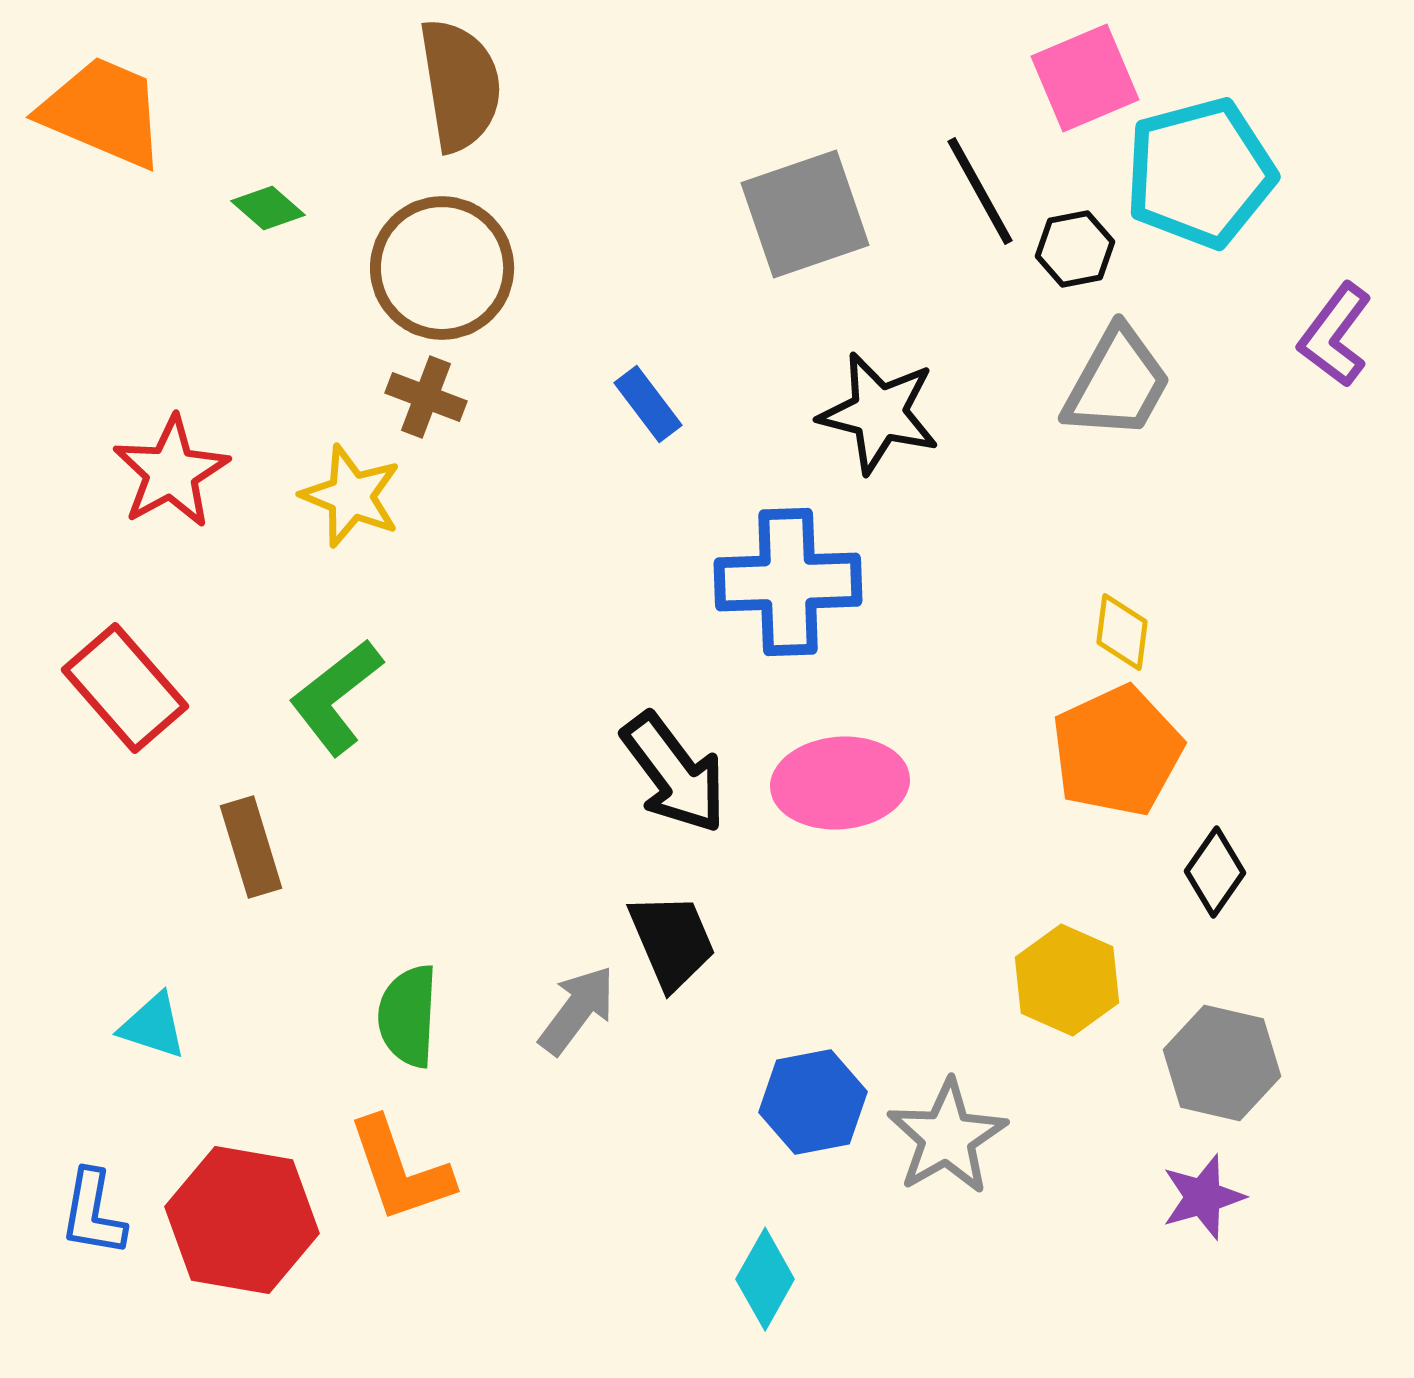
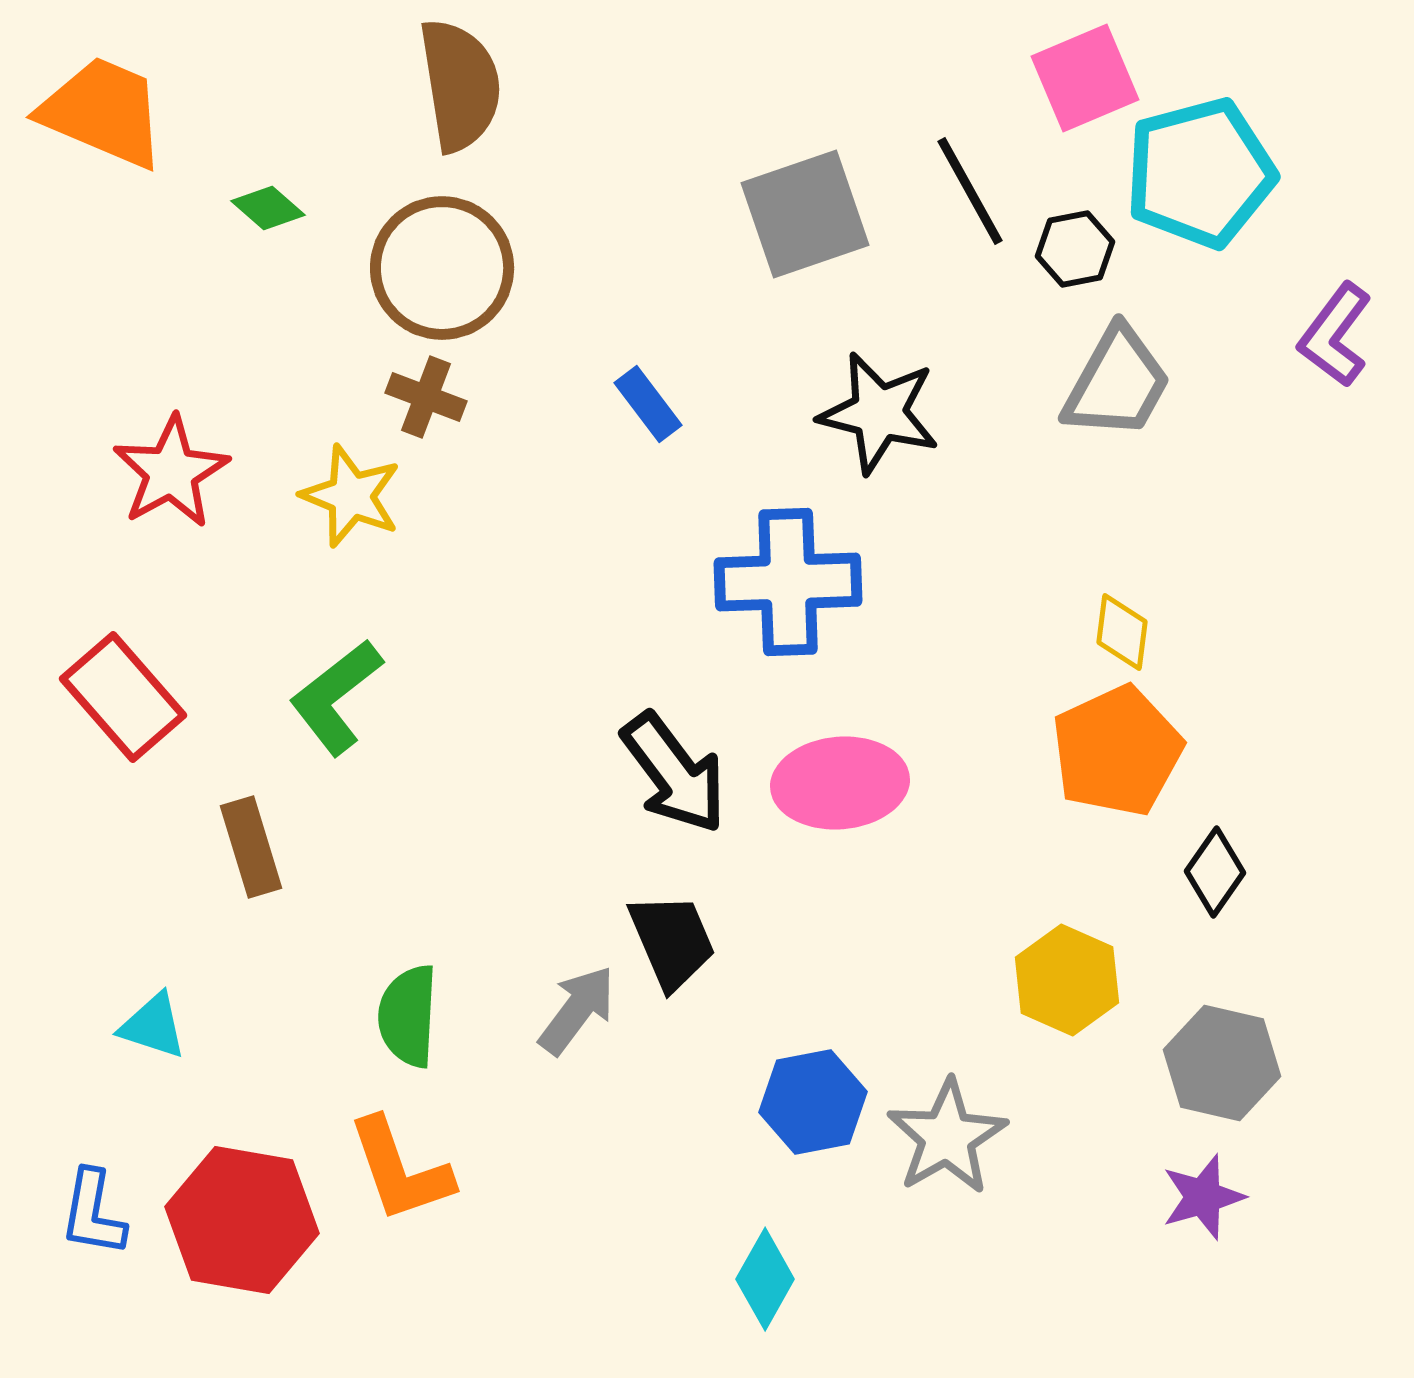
black line: moved 10 px left
red rectangle: moved 2 px left, 9 px down
